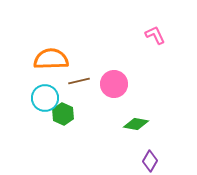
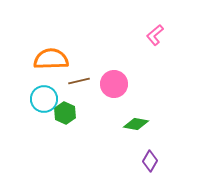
pink L-shape: rotated 105 degrees counterclockwise
cyan circle: moved 1 px left, 1 px down
green hexagon: moved 2 px right, 1 px up
